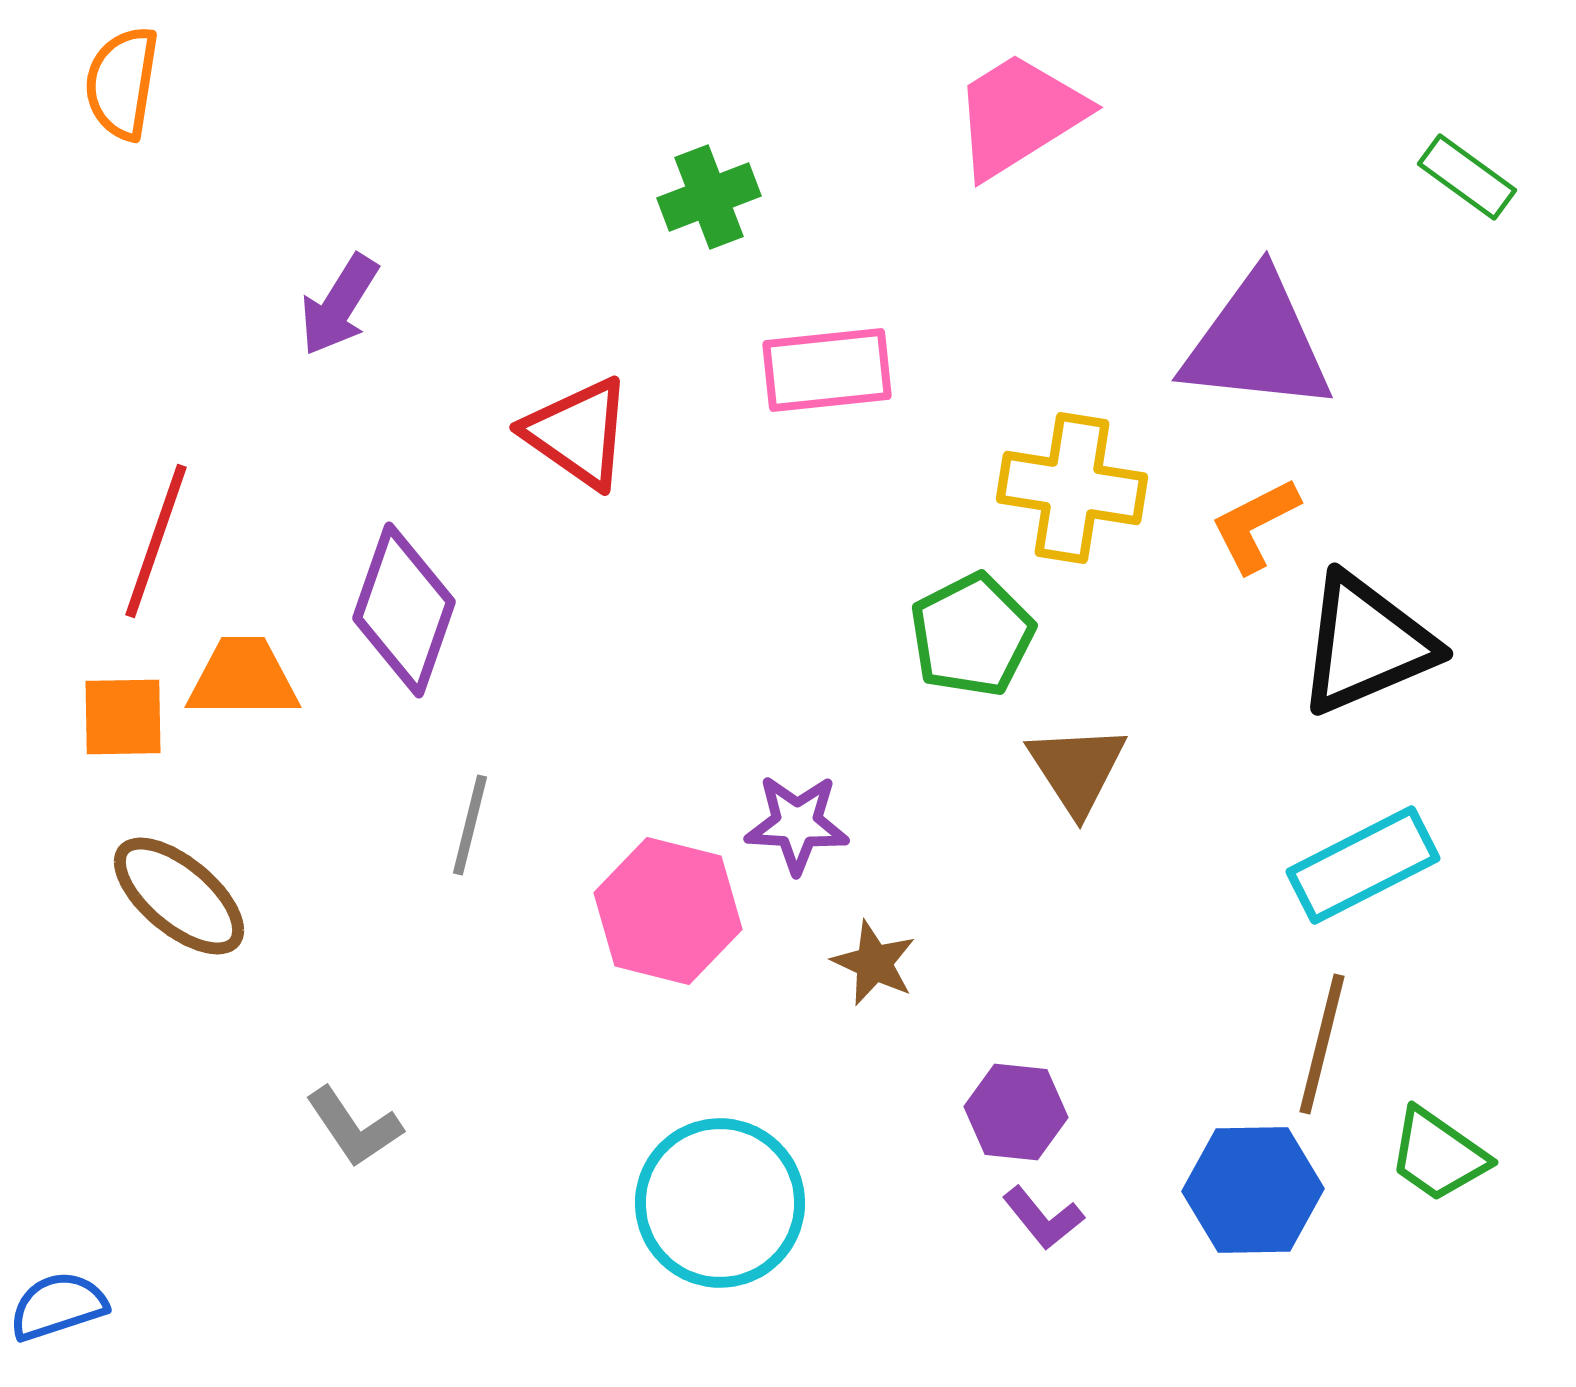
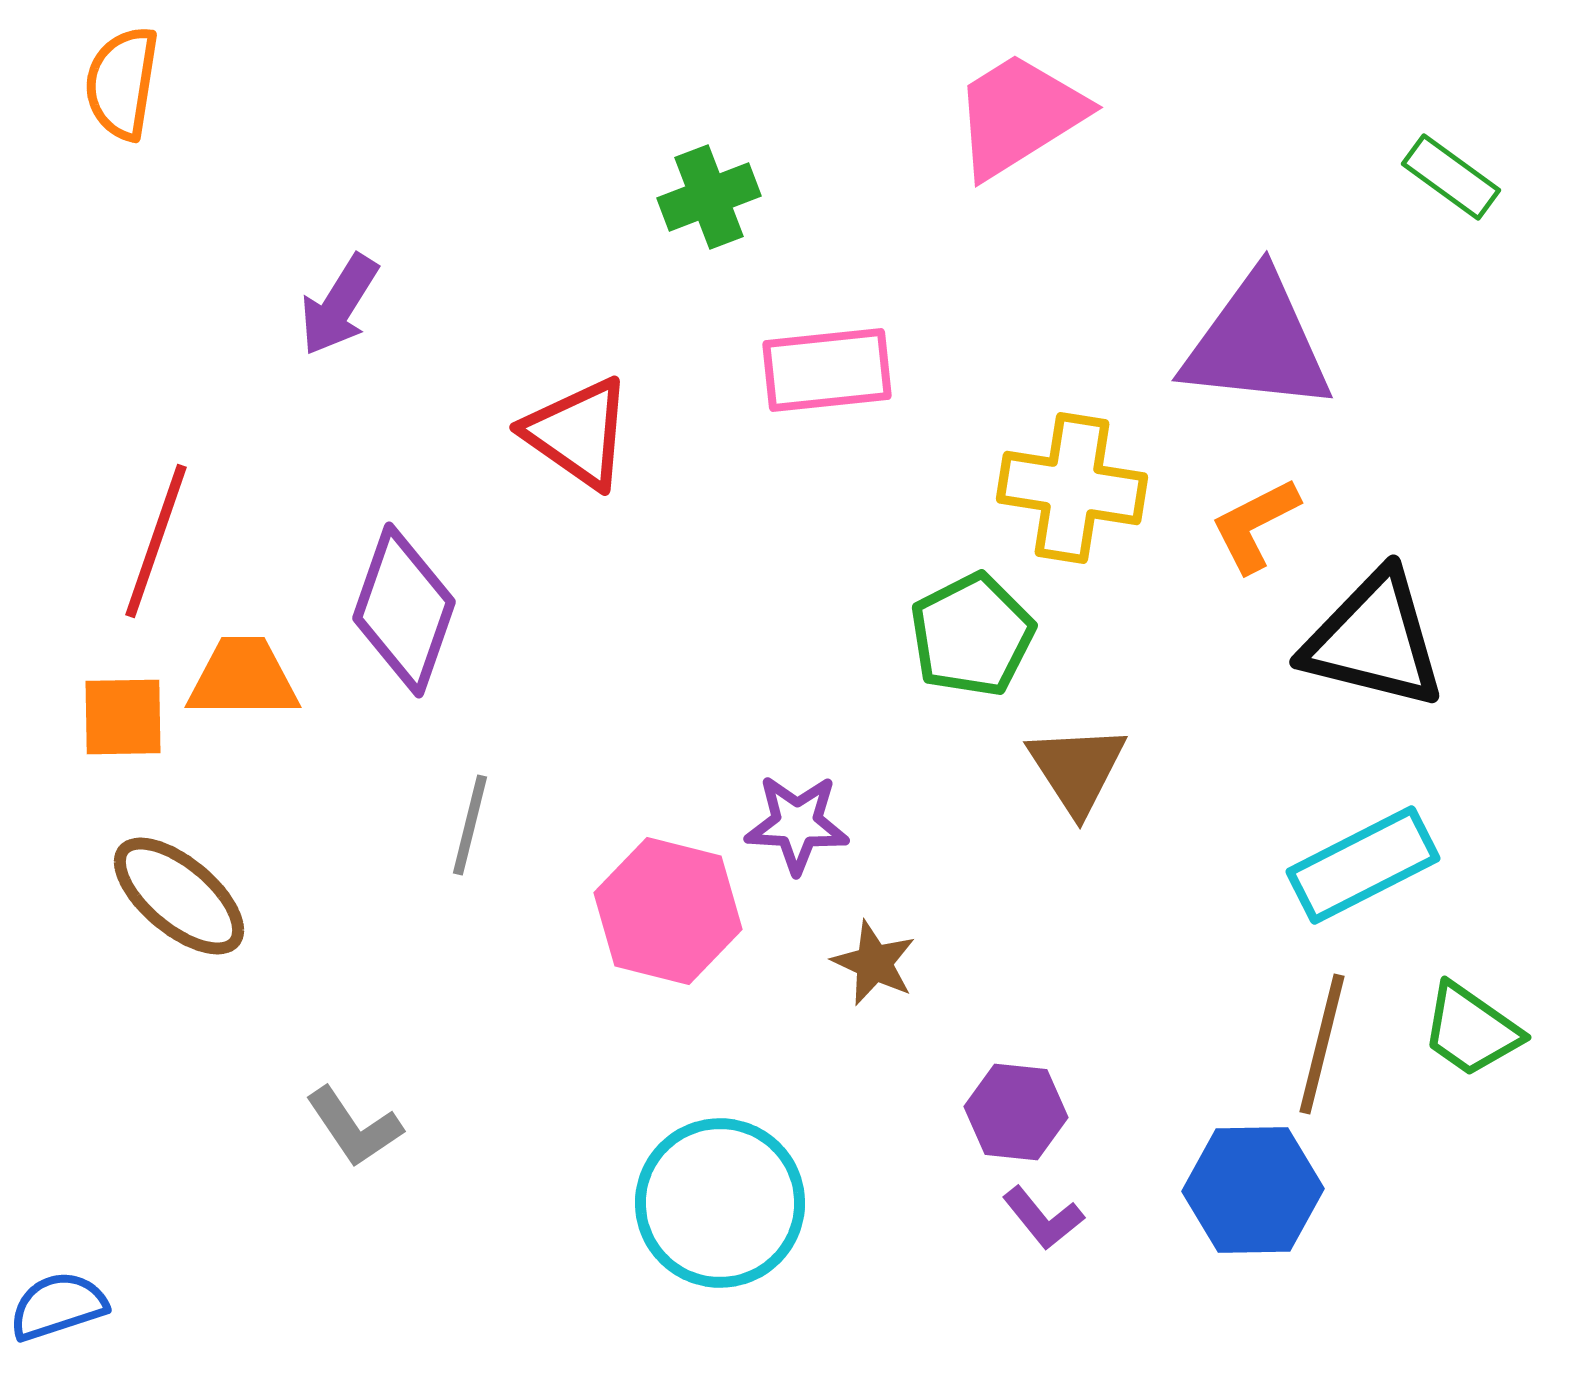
green rectangle: moved 16 px left
black triangle: moved 8 px right, 4 px up; rotated 37 degrees clockwise
green trapezoid: moved 33 px right, 125 px up
